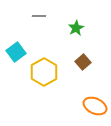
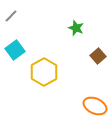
gray line: moved 28 px left; rotated 48 degrees counterclockwise
green star: rotated 21 degrees counterclockwise
cyan square: moved 1 px left, 2 px up
brown square: moved 15 px right, 6 px up
